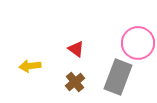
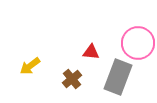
red triangle: moved 15 px right, 3 px down; rotated 30 degrees counterclockwise
yellow arrow: rotated 30 degrees counterclockwise
brown cross: moved 3 px left, 3 px up
